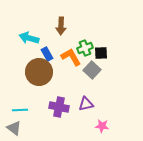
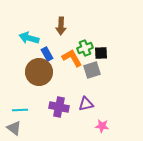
orange L-shape: moved 1 px right, 1 px down
gray square: rotated 30 degrees clockwise
